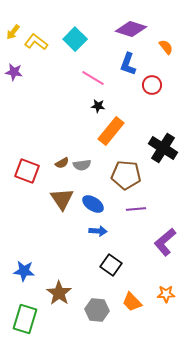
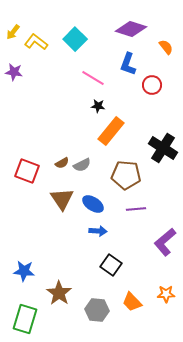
gray semicircle: rotated 18 degrees counterclockwise
